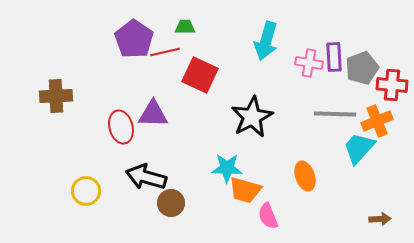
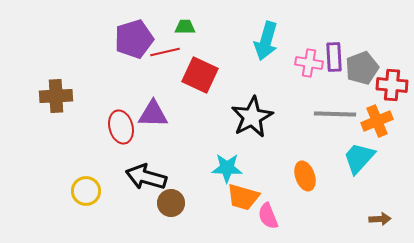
purple pentagon: rotated 21 degrees clockwise
cyan trapezoid: moved 10 px down
orange trapezoid: moved 2 px left, 7 px down
